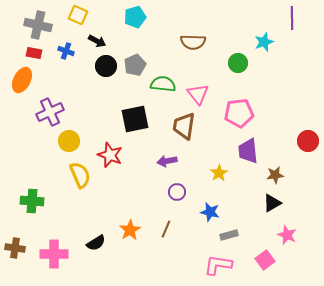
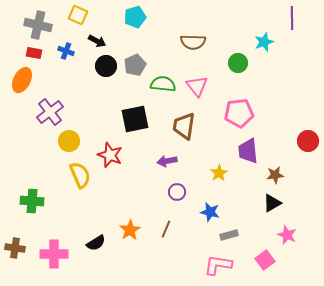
pink triangle: moved 1 px left, 8 px up
purple cross: rotated 12 degrees counterclockwise
